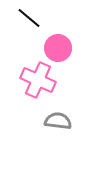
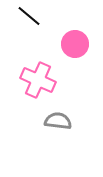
black line: moved 2 px up
pink circle: moved 17 px right, 4 px up
